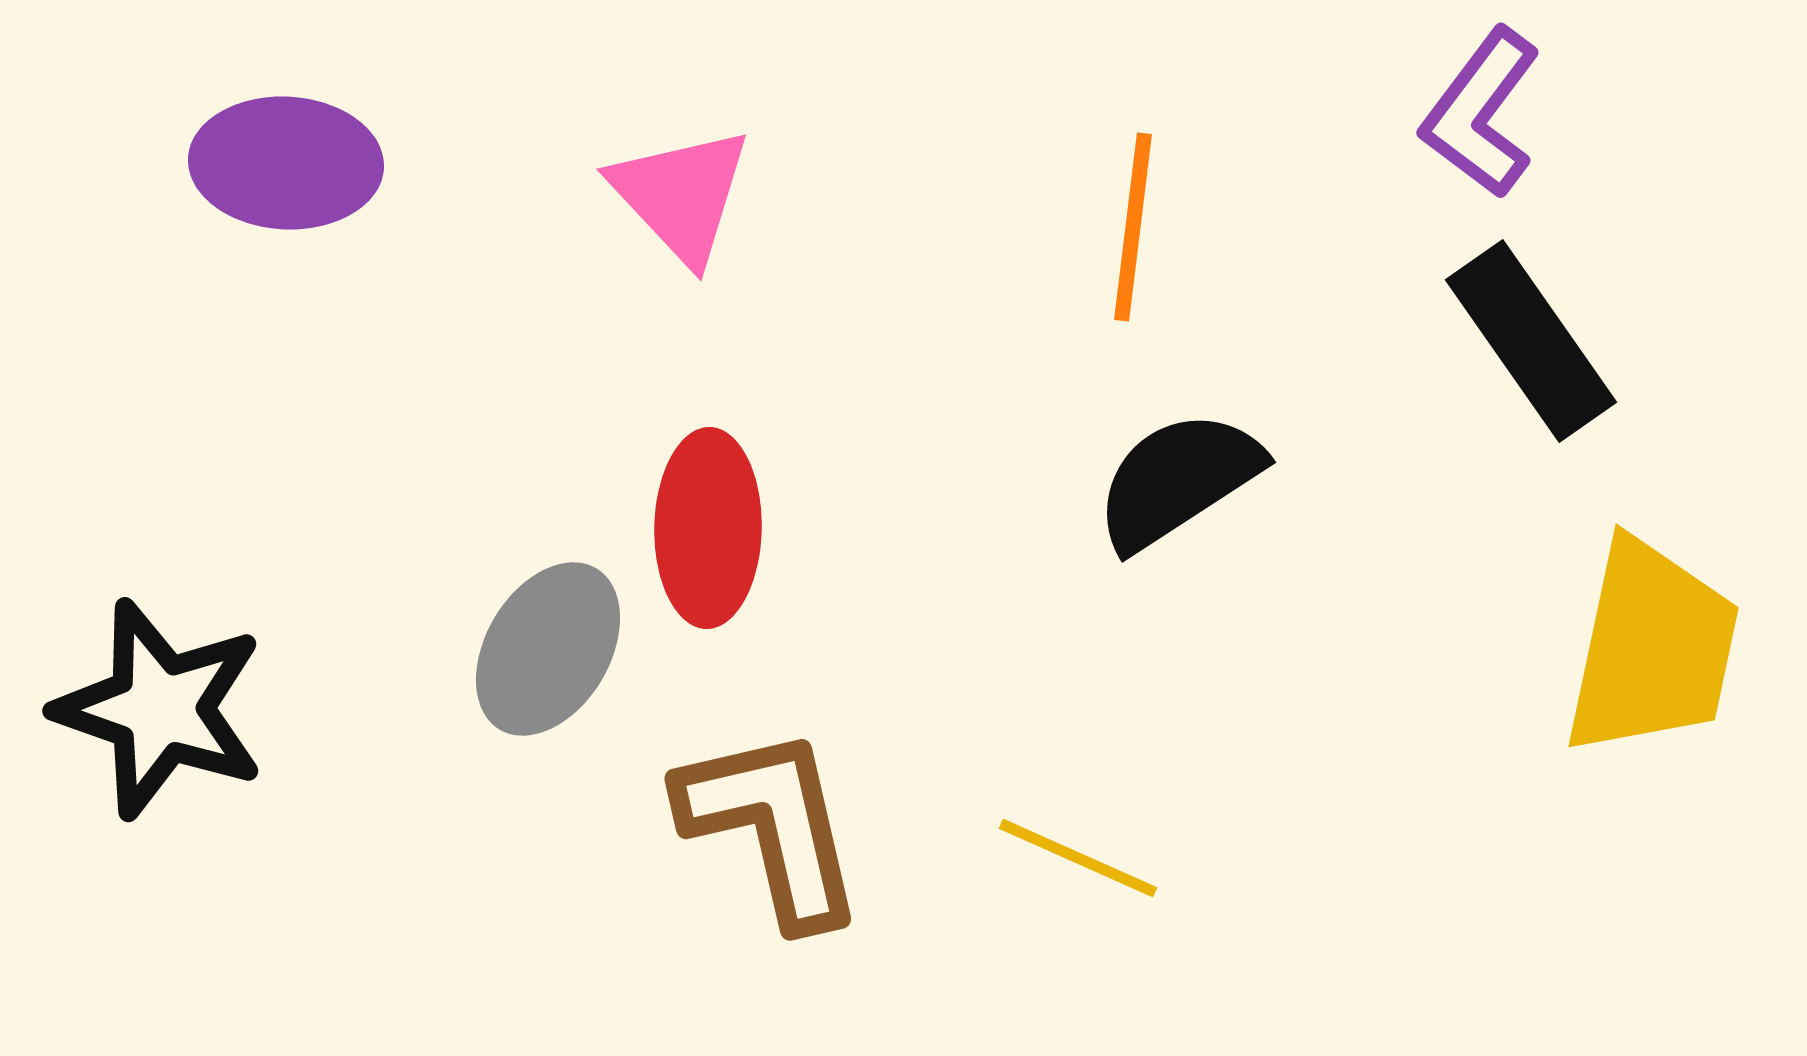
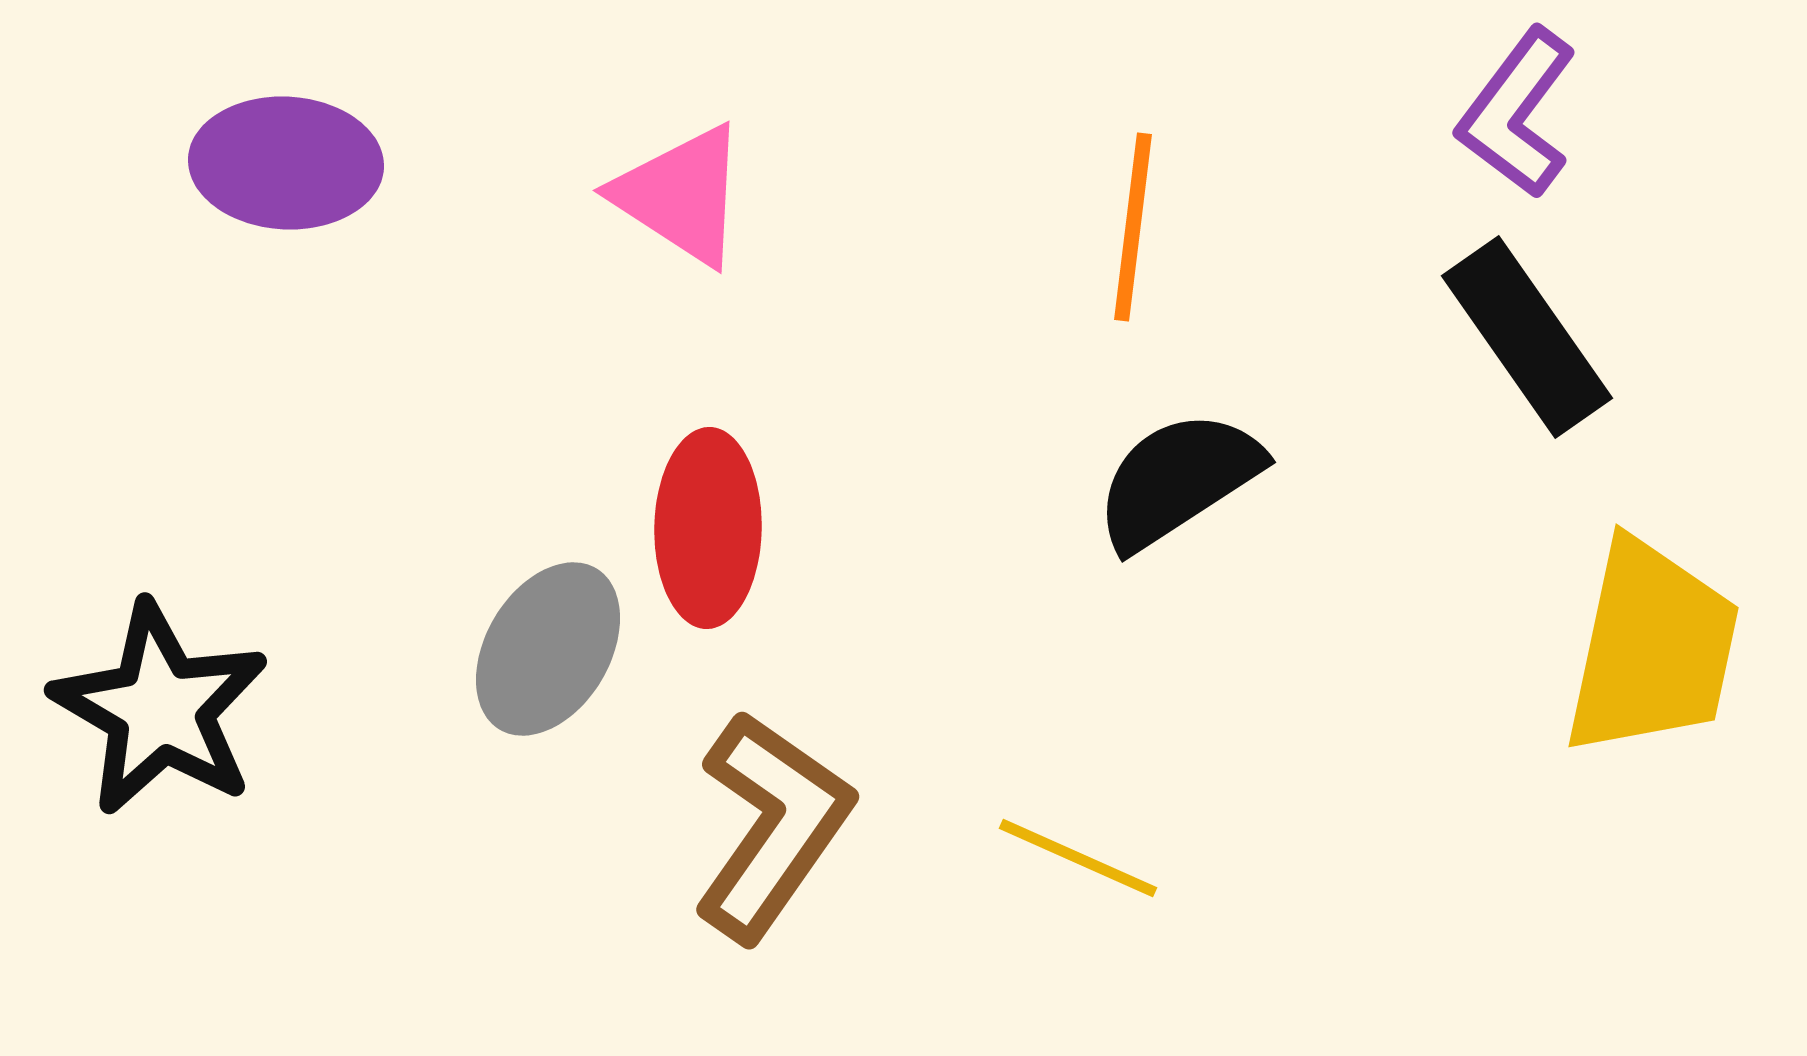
purple L-shape: moved 36 px right
pink triangle: rotated 14 degrees counterclockwise
black rectangle: moved 4 px left, 4 px up
black star: rotated 11 degrees clockwise
brown L-shape: rotated 48 degrees clockwise
